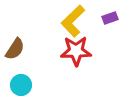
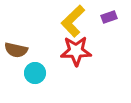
purple rectangle: moved 1 px left, 1 px up
brown semicircle: moved 1 px right, 1 px down; rotated 70 degrees clockwise
cyan circle: moved 14 px right, 12 px up
